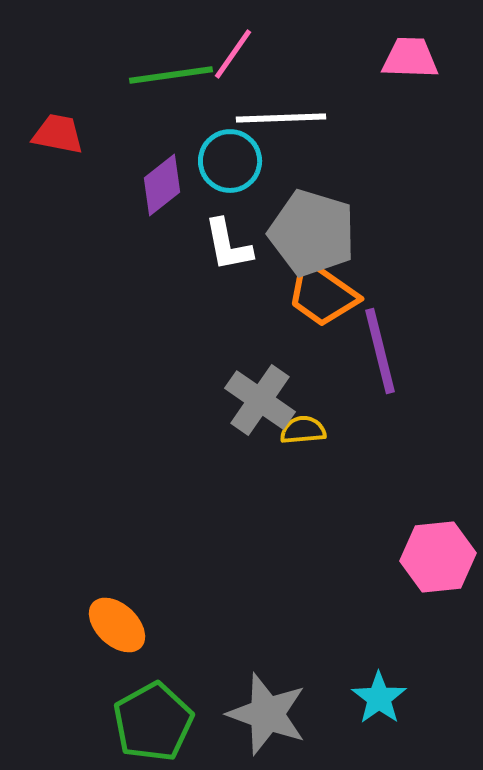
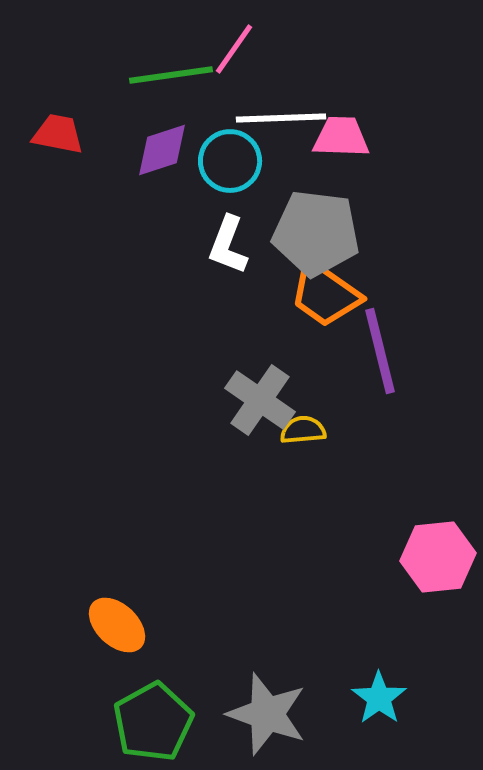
pink line: moved 1 px right, 5 px up
pink trapezoid: moved 69 px left, 79 px down
purple diamond: moved 35 px up; rotated 20 degrees clockwise
gray pentagon: moved 4 px right; rotated 10 degrees counterclockwise
white L-shape: rotated 32 degrees clockwise
orange trapezoid: moved 3 px right
